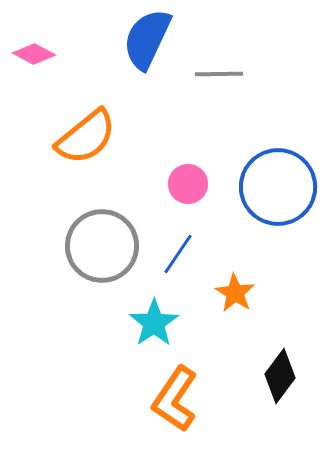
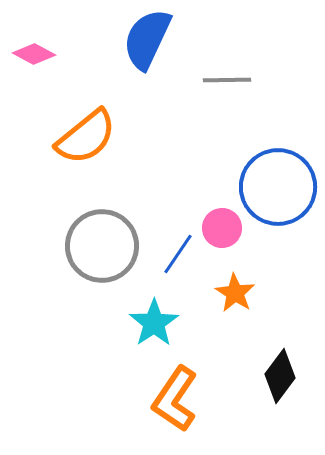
gray line: moved 8 px right, 6 px down
pink circle: moved 34 px right, 44 px down
